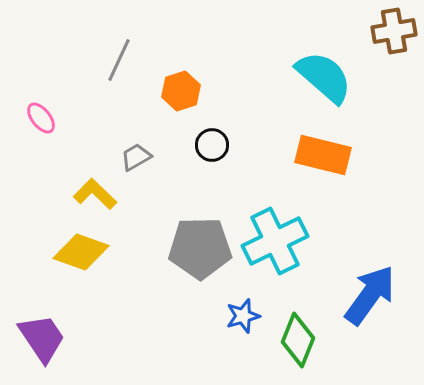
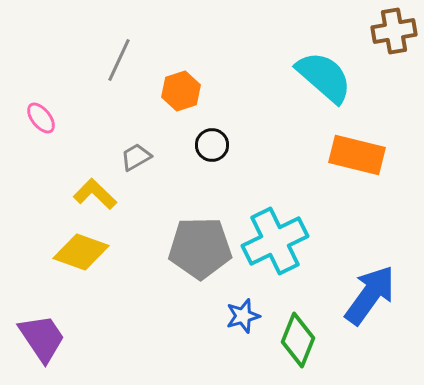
orange rectangle: moved 34 px right
